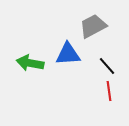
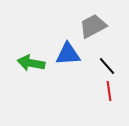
green arrow: moved 1 px right
